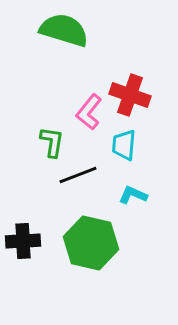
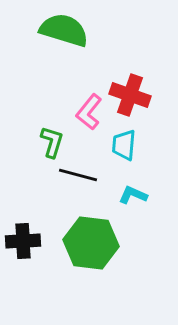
green L-shape: rotated 8 degrees clockwise
black line: rotated 36 degrees clockwise
green hexagon: rotated 6 degrees counterclockwise
